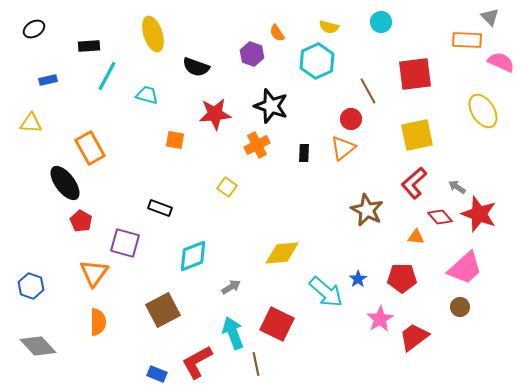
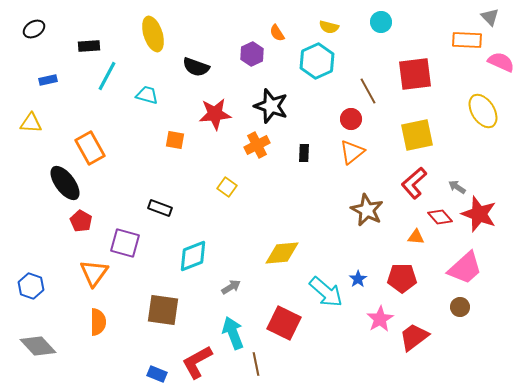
purple hexagon at (252, 54): rotated 15 degrees clockwise
orange triangle at (343, 148): moved 9 px right, 4 px down
brown square at (163, 310): rotated 36 degrees clockwise
red square at (277, 324): moved 7 px right, 1 px up
